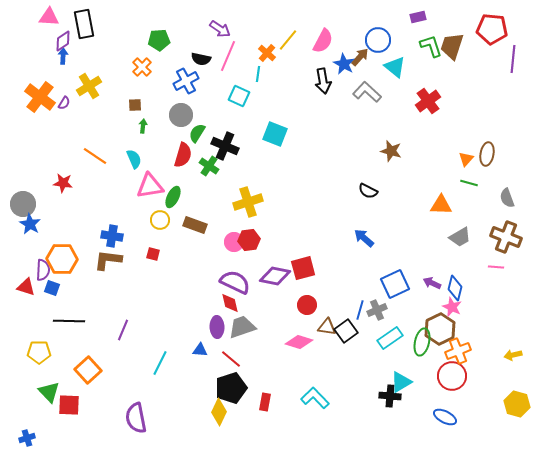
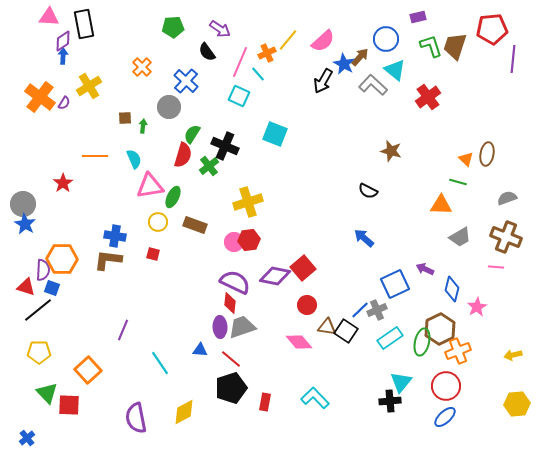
red pentagon at (492, 29): rotated 12 degrees counterclockwise
green pentagon at (159, 40): moved 14 px right, 13 px up
blue circle at (378, 40): moved 8 px right, 1 px up
pink semicircle at (323, 41): rotated 20 degrees clockwise
brown trapezoid at (452, 46): moved 3 px right
orange cross at (267, 53): rotated 24 degrees clockwise
pink line at (228, 56): moved 12 px right, 6 px down
black semicircle at (201, 59): moved 6 px right, 7 px up; rotated 42 degrees clockwise
cyan triangle at (395, 67): moved 3 px down
cyan line at (258, 74): rotated 49 degrees counterclockwise
blue cross at (186, 81): rotated 20 degrees counterclockwise
black arrow at (323, 81): rotated 40 degrees clockwise
gray L-shape at (367, 92): moved 6 px right, 7 px up
red cross at (428, 101): moved 4 px up
brown square at (135, 105): moved 10 px left, 13 px down
gray circle at (181, 115): moved 12 px left, 8 px up
green semicircle at (197, 133): moved 5 px left, 1 px down
orange line at (95, 156): rotated 35 degrees counterclockwise
orange triangle at (466, 159): rotated 28 degrees counterclockwise
green cross at (209, 166): rotated 18 degrees clockwise
red star at (63, 183): rotated 30 degrees clockwise
green line at (469, 183): moved 11 px left, 1 px up
gray semicircle at (507, 198): rotated 90 degrees clockwise
yellow circle at (160, 220): moved 2 px left, 2 px down
blue star at (30, 224): moved 5 px left
blue cross at (112, 236): moved 3 px right
red square at (303, 268): rotated 25 degrees counterclockwise
purple arrow at (432, 283): moved 7 px left, 14 px up
blue diamond at (455, 288): moved 3 px left, 1 px down
red diamond at (230, 303): rotated 20 degrees clockwise
pink star at (452, 307): moved 25 px right; rotated 18 degrees clockwise
blue line at (360, 310): rotated 30 degrees clockwise
black line at (69, 321): moved 31 px left, 11 px up; rotated 40 degrees counterclockwise
purple ellipse at (217, 327): moved 3 px right
black square at (346, 331): rotated 20 degrees counterclockwise
pink diamond at (299, 342): rotated 32 degrees clockwise
cyan line at (160, 363): rotated 60 degrees counterclockwise
red circle at (452, 376): moved 6 px left, 10 px down
cyan triangle at (401, 382): rotated 20 degrees counterclockwise
green triangle at (49, 392): moved 2 px left, 1 px down
black cross at (390, 396): moved 5 px down; rotated 10 degrees counterclockwise
yellow hexagon at (517, 404): rotated 20 degrees counterclockwise
yellow diamond at (219, 412): moved 35 px left; rotated 36 degrees clockwise
blue ellipse at (445, 417): rotated 70 degrees counterclockwise
blue cross at (27, 438): rotated 21 degrees counterclockwise
